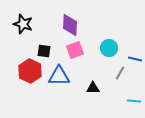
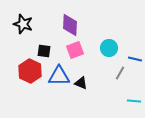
black triangle: moved 12 px left, 5 px up; rotated 24 degrees clockwise
